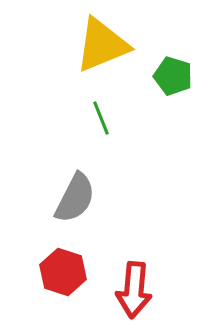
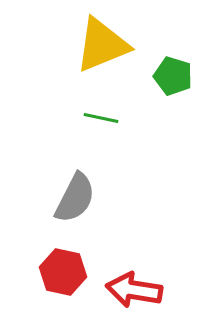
green line: rotated 56 degrees counterclockwise
red hexagon: rotated 6 degrees counterclockwise
red arrow: rotated 94 degrees clockwise
